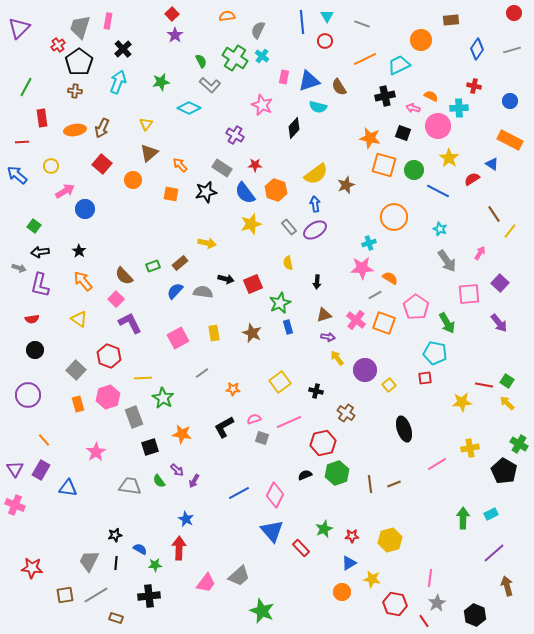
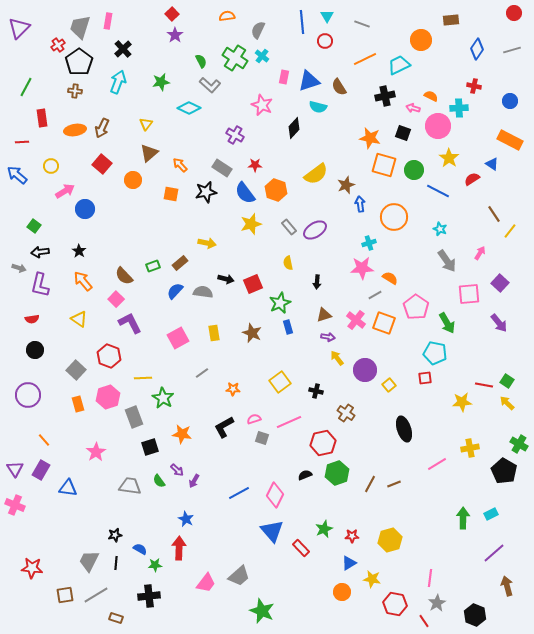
blue arrow at (315, 204): moved 45 px right
brown line at (370, 484): rotated 36 degrees clockwise
